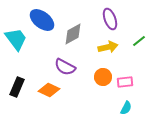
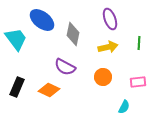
gray diamond: rotated 50 degrees counterclockwise
green line: moved 2 px down; rotated 48 degrees counterclockwise
pink rectangle: moved 13 px right
cyan semicircle: moved 2 px left, 1 px up
